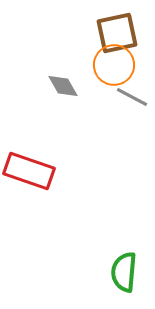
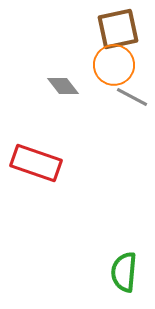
brown square: moved 1 px right, 4 px up
gray diamond: rotated 8 degrees counterclockwise
red rectangle: moved 7 px right, 8 px up
